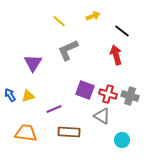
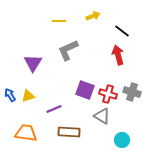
yellow line: rotated 40 degrees counterclockwise
red arrow: moved 2 px right
gray cross: moved 2 px right, 4 px up
